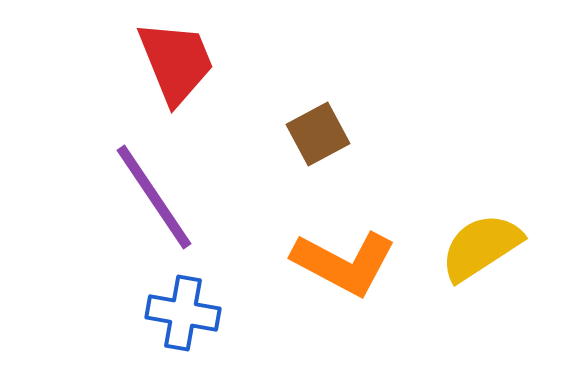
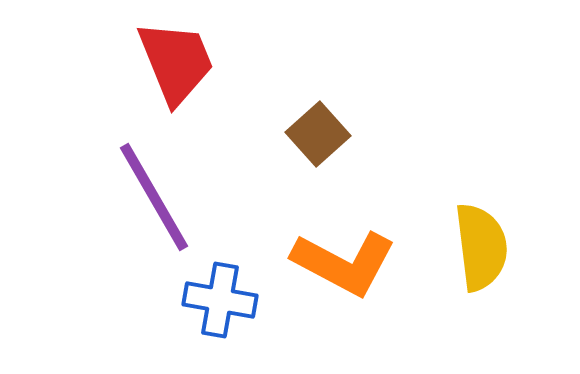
brown square: rotated 14 degrees counterclockwise
purple line: rotated 4 degrees clockwise
yellow semicircle: rotated 116 degrees clockwise
blue cross: moved 37 px right, 13 px up
